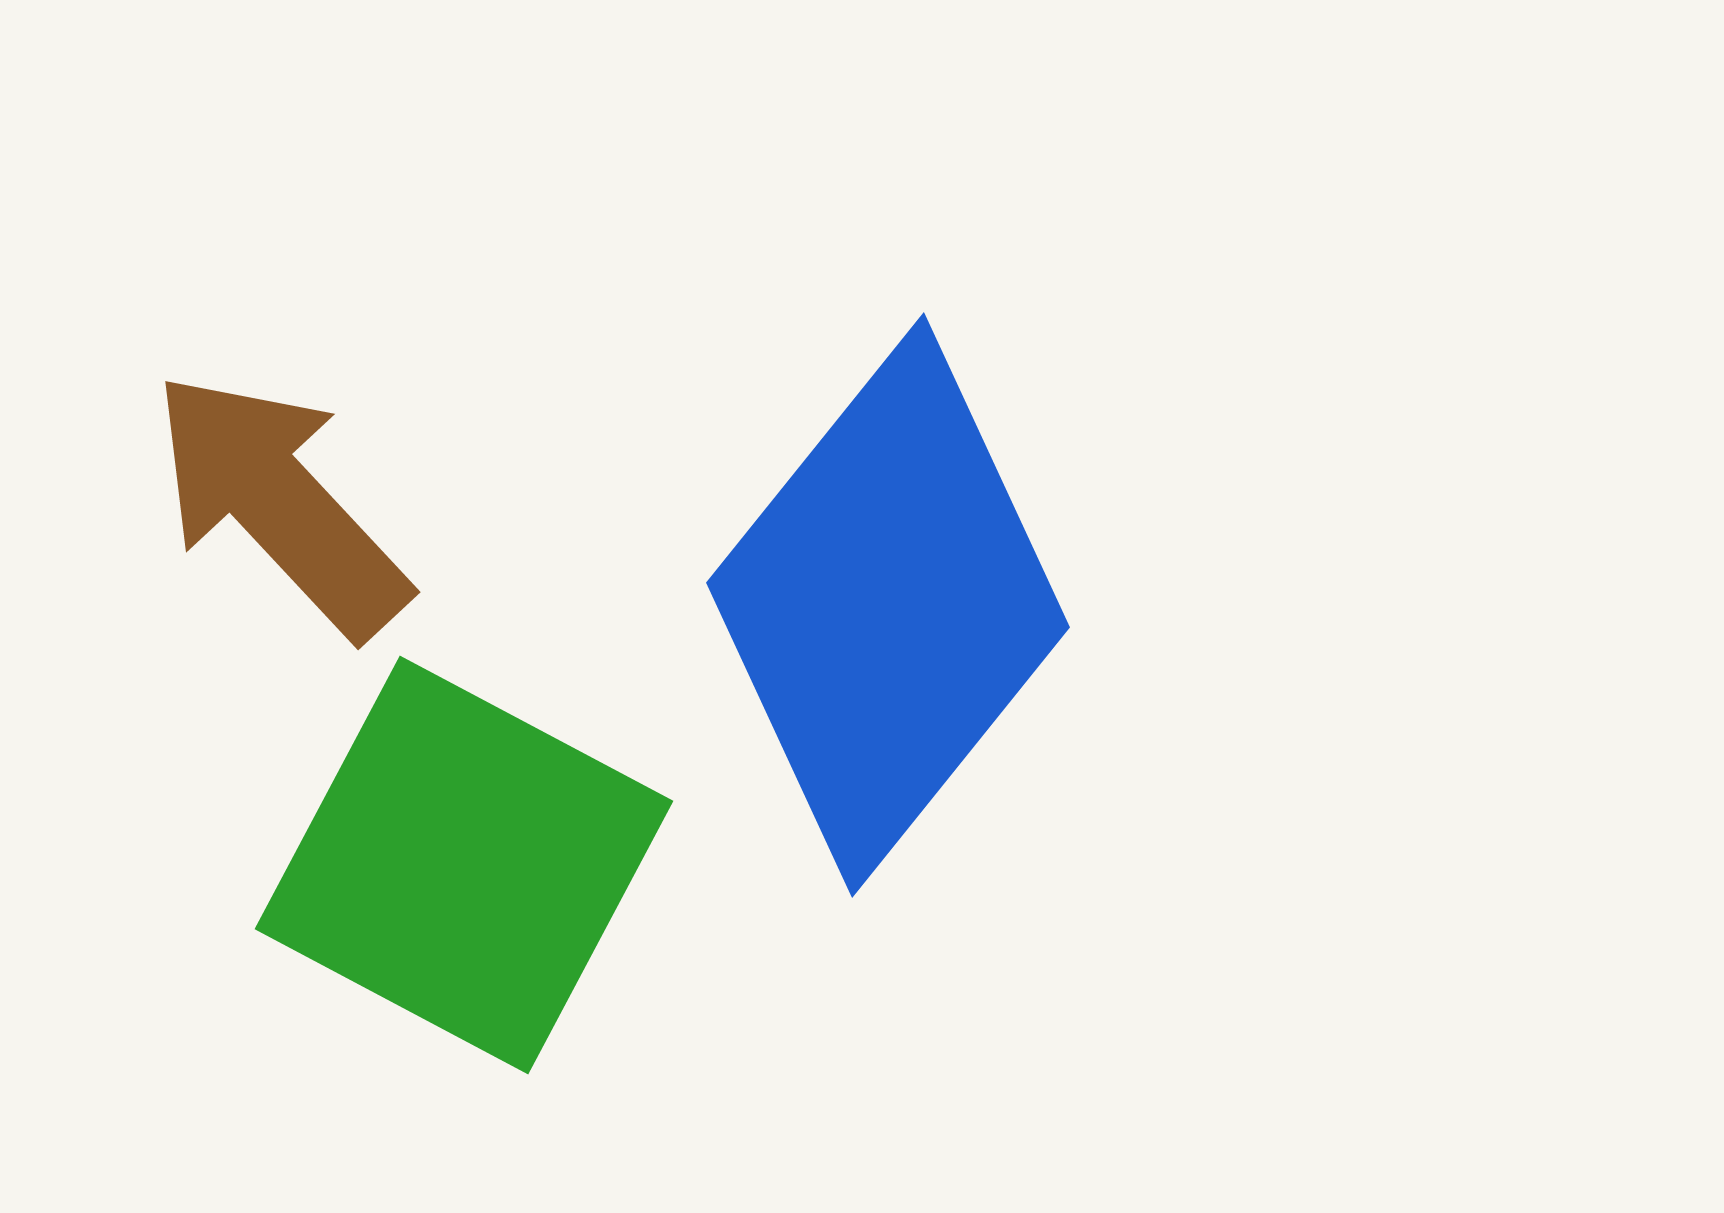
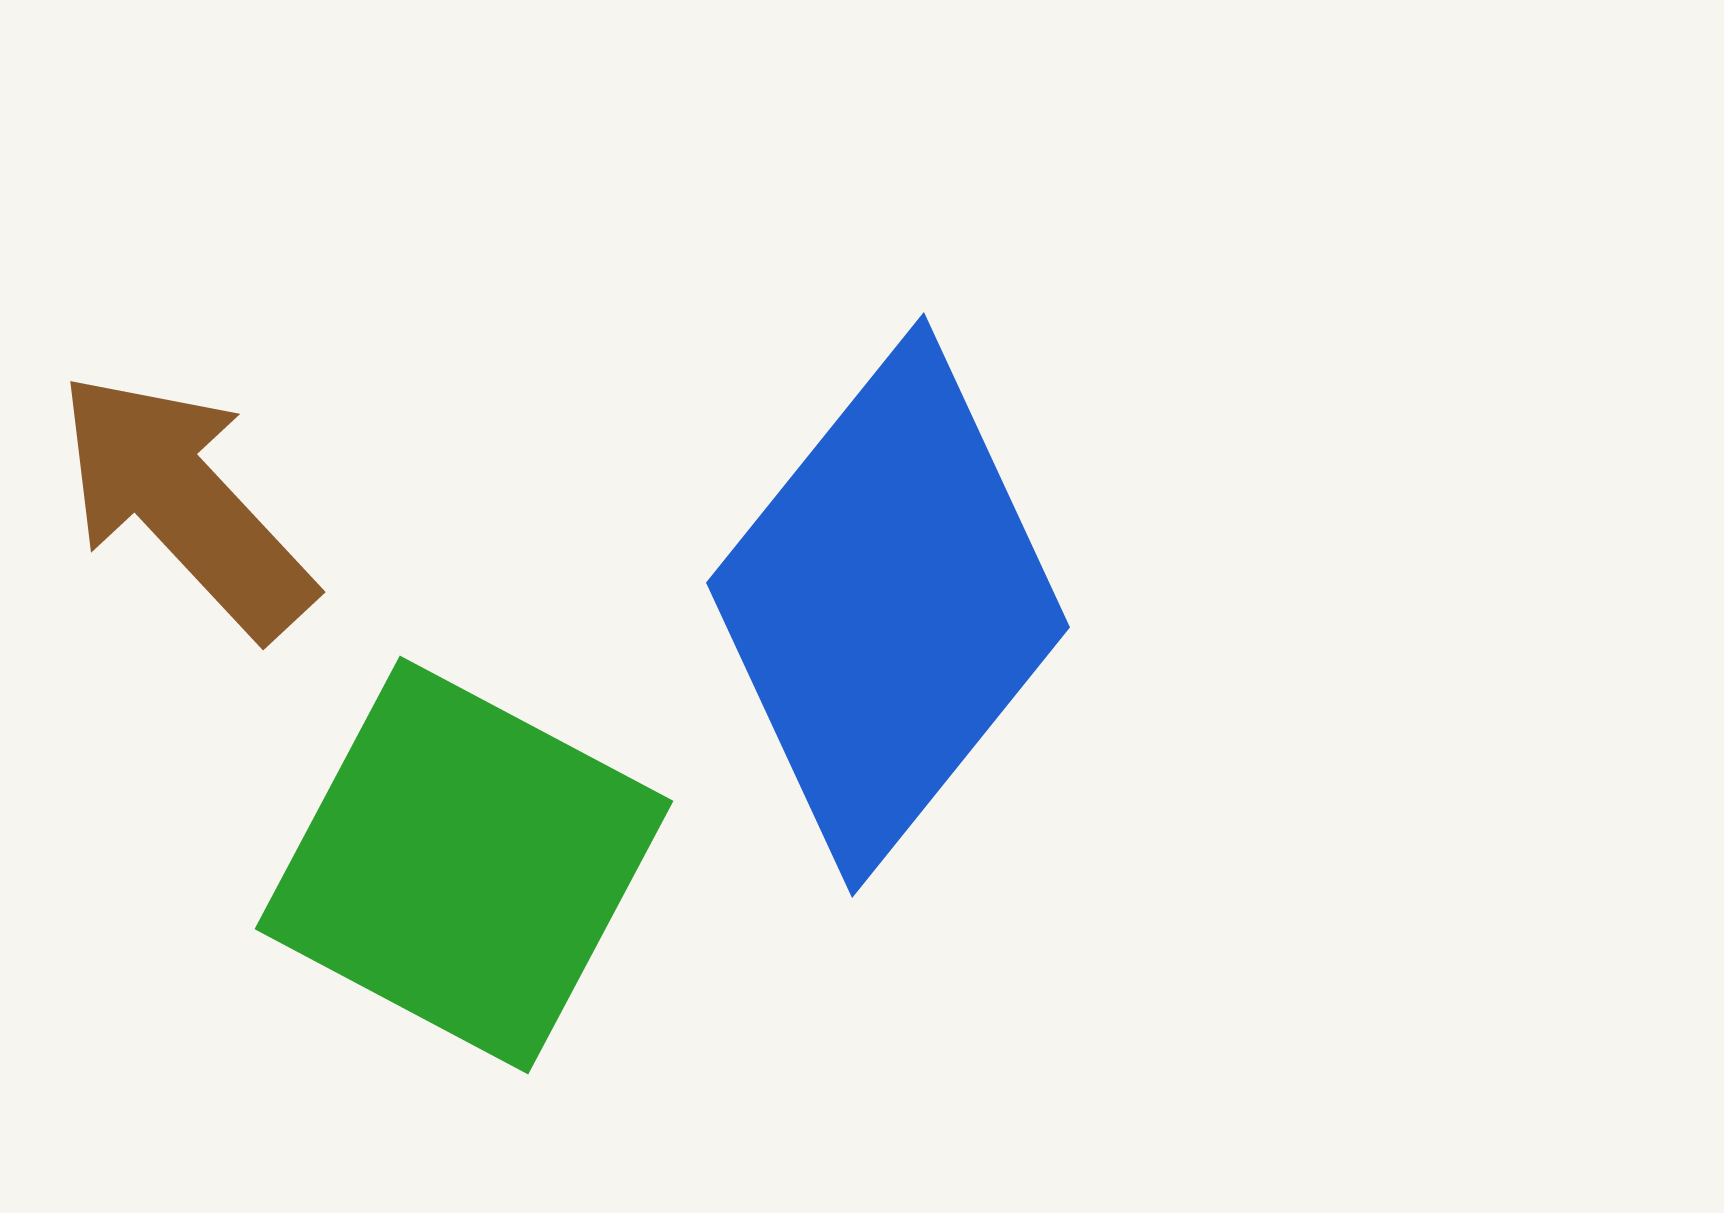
brown arrow: moved 95 px left
